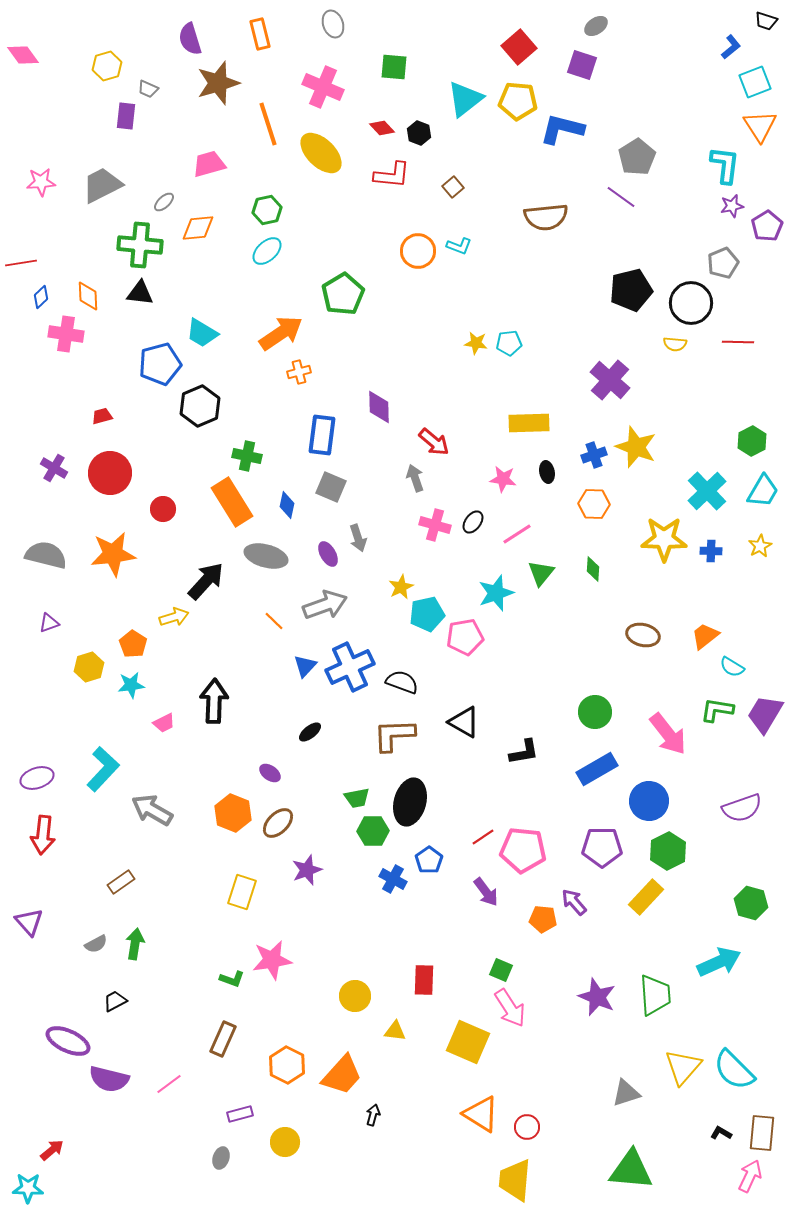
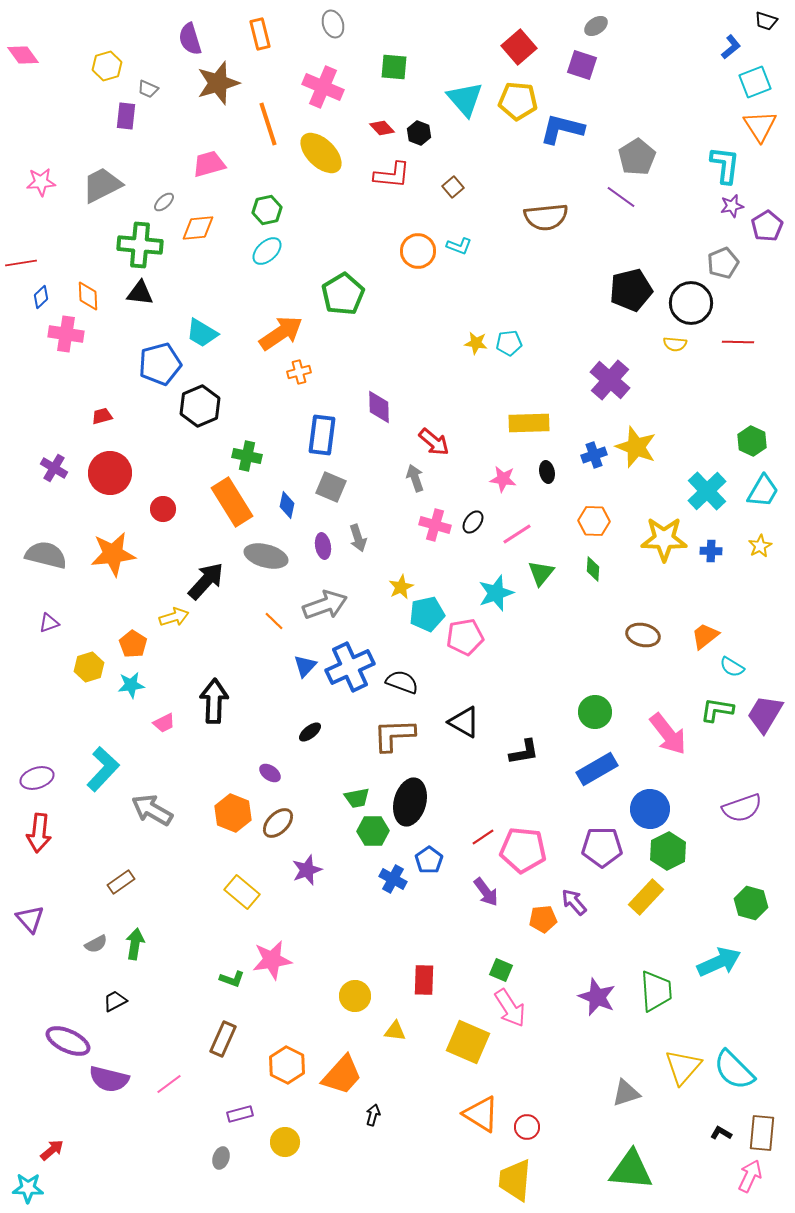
cyan triangle at (465, 99): rotated 33 degrees counterclockwise
green hexagon at (752, 441): rotated 8 degrees counterclockwise
orange hexagon at (594, 504): moved 17 px down
purple ellipse at (328, 554): moved 5 px left, 8 px up; rotated 20 degrees clockwise
blue circle at (649, 801): moved 1 px right, 8 px down
red arrow at (43, 835): moved 4 px left, 2 px up
yellow rectangle at (242, 892): rotated 68 degrees counterclockwise
orange pentagon at (543, 919): rotated 12 degrees counterclockwise
purple triangle at (29, 922): moved 1 px right, 3 px up
green trapezoid at (655, 995): moved 1 px right, 4 px up
